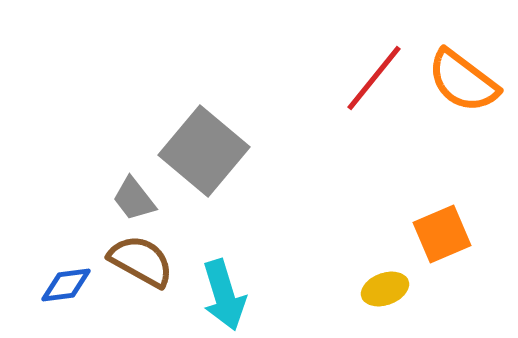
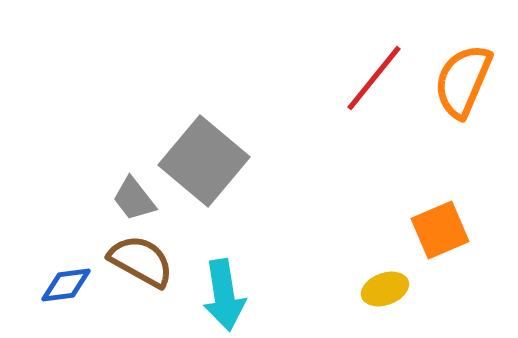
orange semicircle: rotated 76 degrees clockwise
gray square: moved 10 px down
orange square: moved 2 px left, 4 px up
cyan arrow: rotated 8 degrees clockwise
